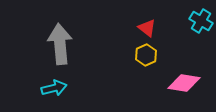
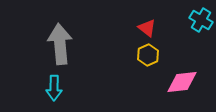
cyan cross: moved 1 px up
yellow hexagon: moved 2 px right
pink diamond: moved 2 px left, 1 px up; rotated 16 degrees counterclockwise
cyan arrow: rotated 105 degrees clockwise
